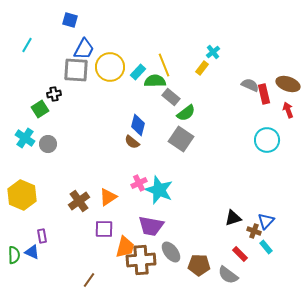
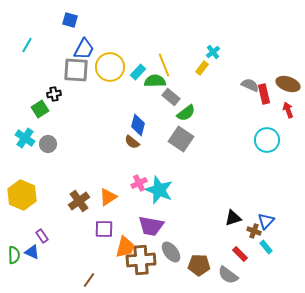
purple rectangle at (42, 236): rotated 24 degrees counterclockwise
